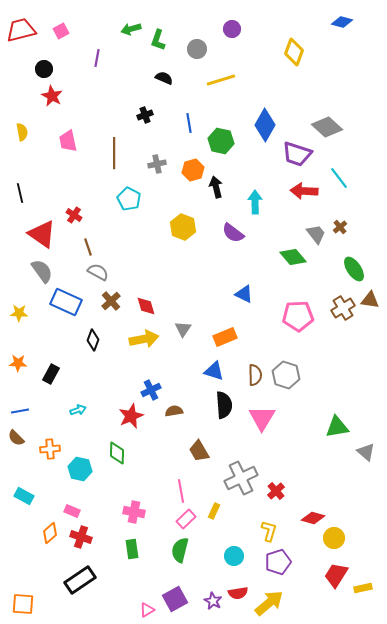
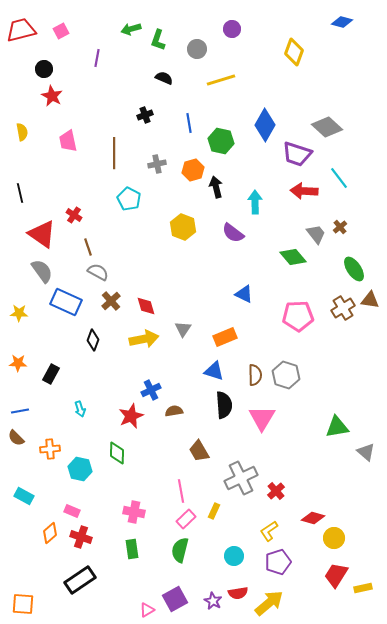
cyan arrow at (78, 410): moved 2 px right, 1 px up; rotated 91 degrees clockwise
yellow L-shape at (269, 531): rotated 140 degrees counterclockwise
